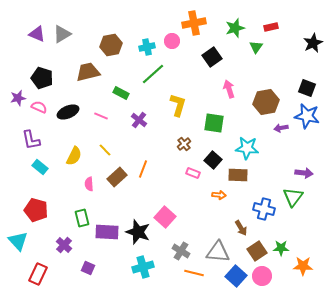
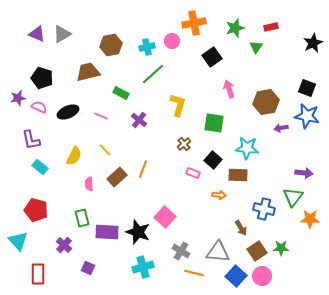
orange star at (303, 266): moved 7 px right, 47 px up
red rectangle at (38, 274): rotated 25 degrees counterclockwise
